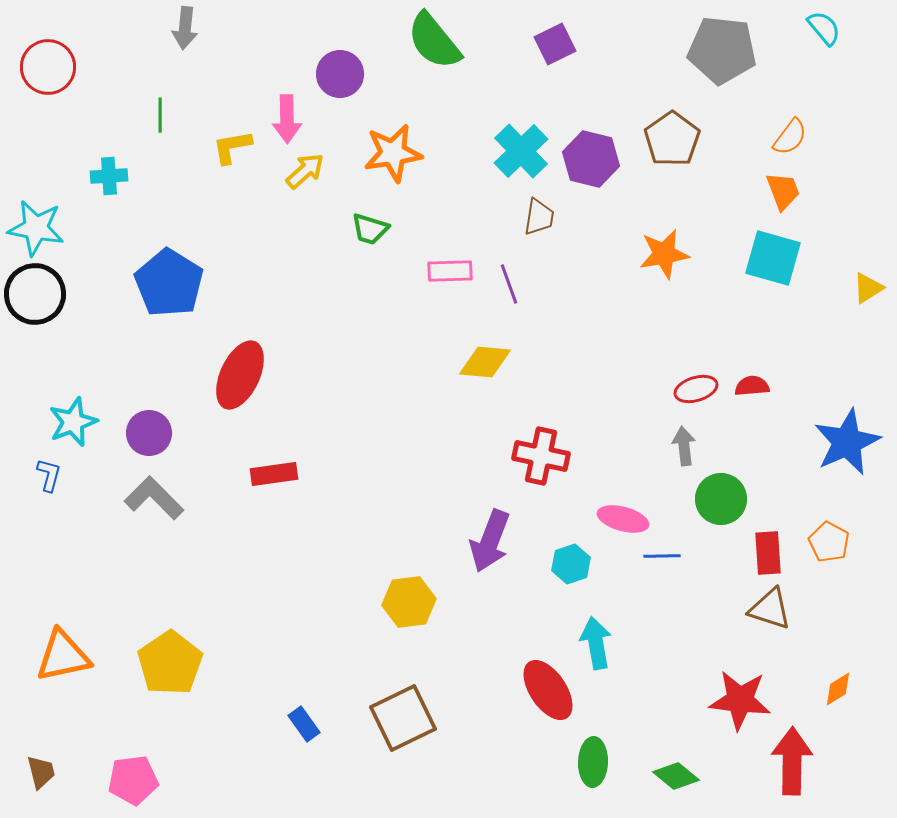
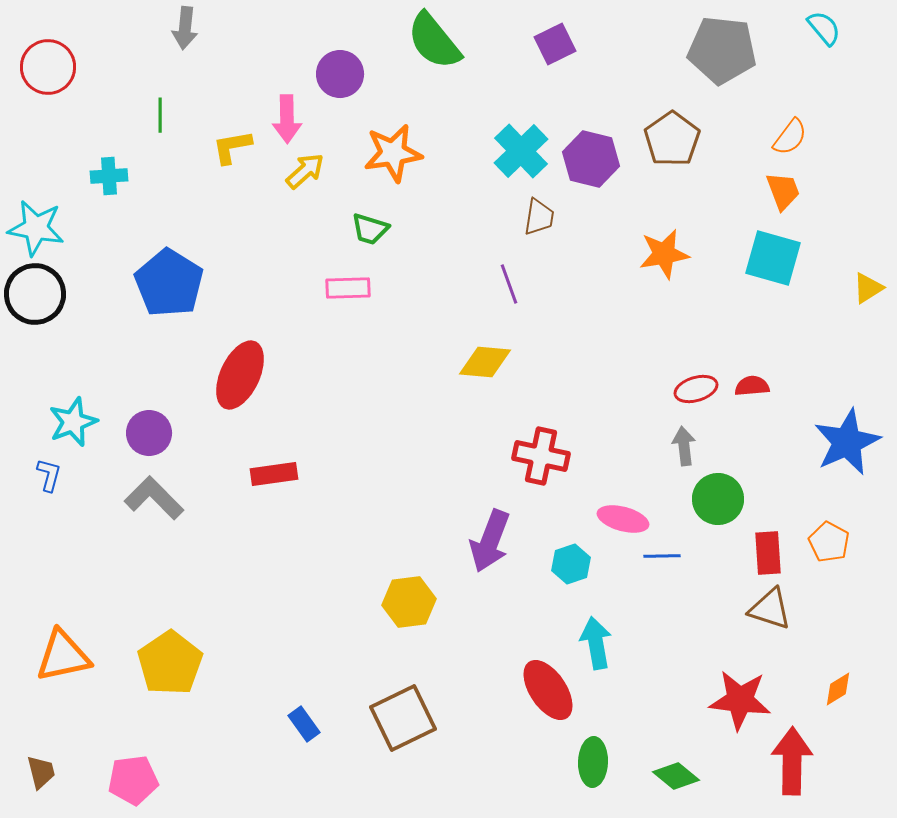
pink rectangle at (450, 271): moved 102 px left, 17 px down
green circle at (721, 499): moved 3 px left
